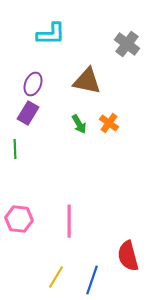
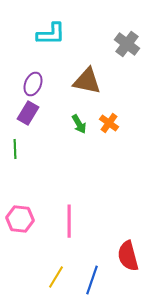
pink hexagon: moved 1 px right
